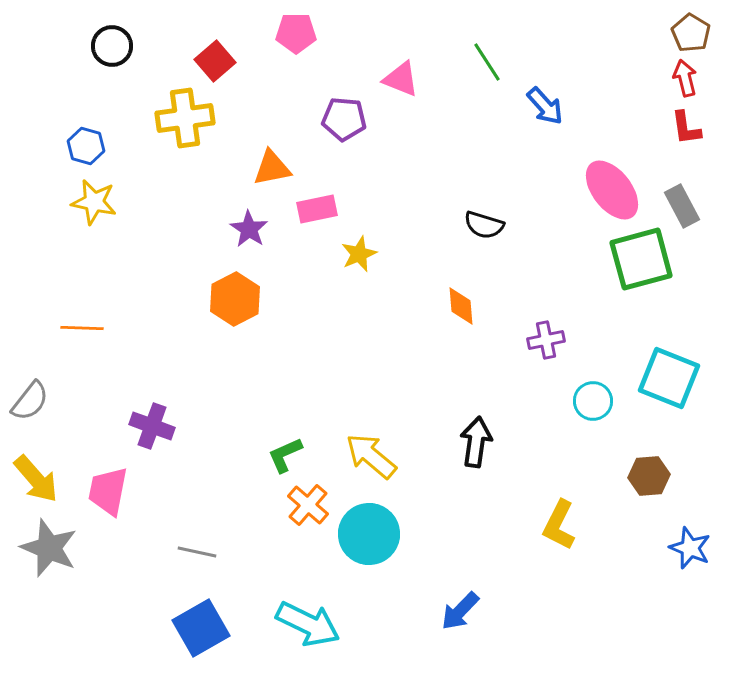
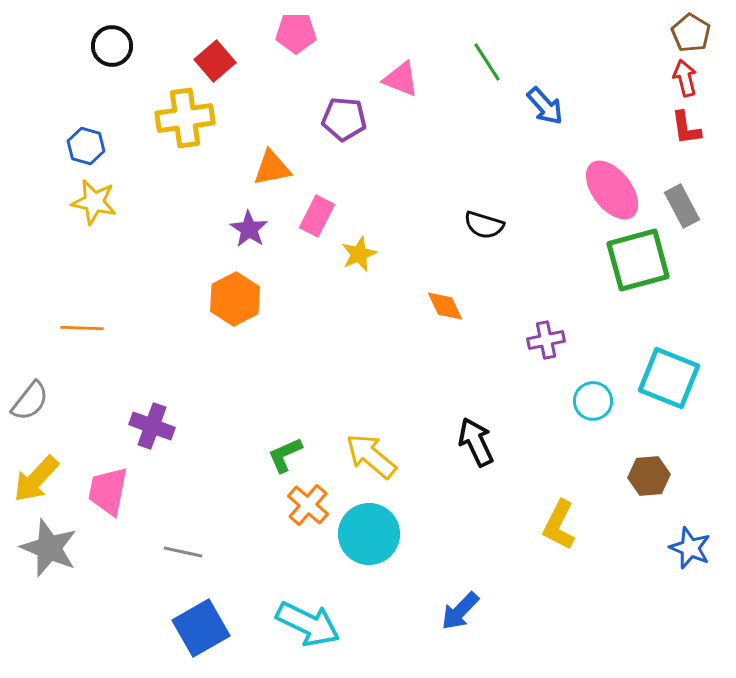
pink rectangle at (317, 209): moved 7 px down; rotated 51 degrees counterclockwise
green square at (641, 259): moved 3 px left, 1 px down
orange diamond at (461, 306): moved 16 px left; rotated 21 degrees counterclockwise
black arrow at (476, 442): rotated 33 degrees counterclockwise
yellow arrow at (36, 479): rotated 84 degrees clockwise
gray line at (197, 552): moved 14 px left
